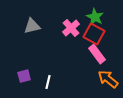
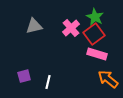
gray triangle: moved 2 px right
red square: rotated 25 degrees clockwise
pink rectangle: rotated 36 degrees counterclockwise
